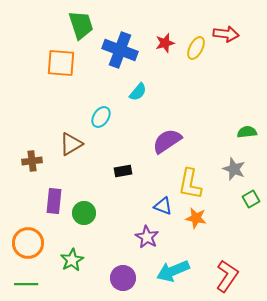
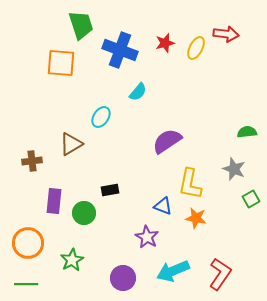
black rectangle: moved 13 px left, 19 px down
red L-shape: moved 7 px left, 2 px up
